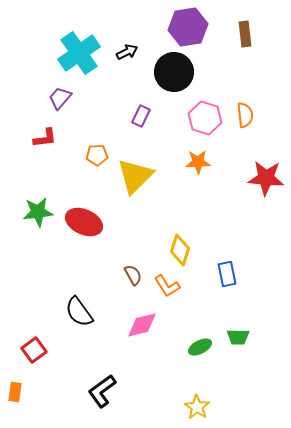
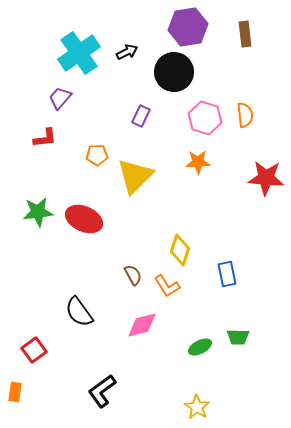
red ellipse: moved 3 px up
